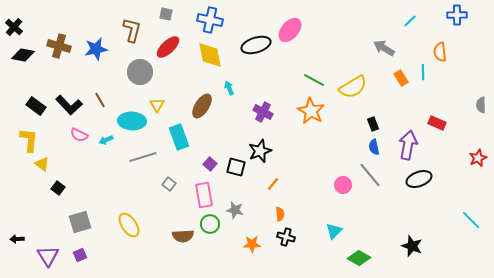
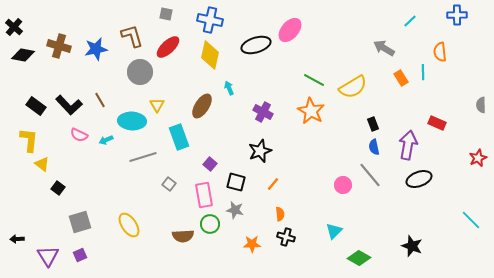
brown L-shape at (132, 30): moved 6 px down; rotated 30 degrees counterclockwise
yellow diamond at (210, 55): rotated 24 degrees clockwise
black square at (236, 167): moved 15 px down
